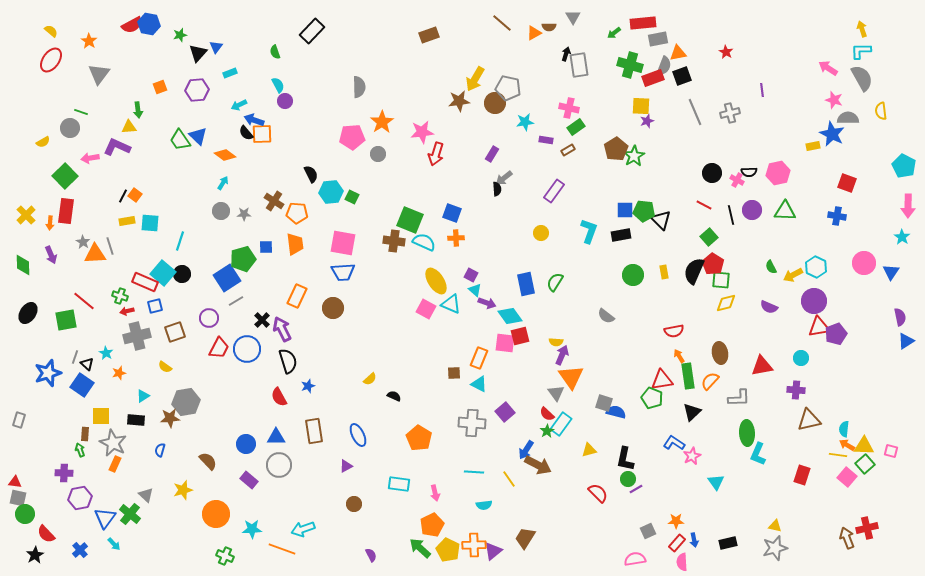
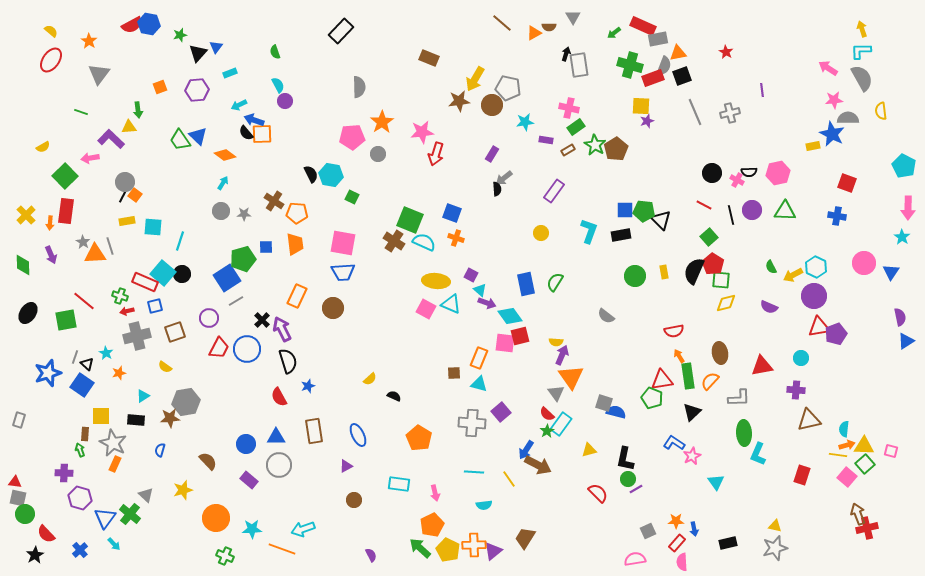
red rectangle at (643, 23): moved 3 px down; rotated 30 degrees clockwise
black rectangle at (312, 31): moved 29 px right
brown rectangle at (429, 35): moved 23 px down; rotated 42 degrees clockwise
pink star at (834, 100): rotated 24 degrees counterclockwise
brown circle at (495, 103): moved 3 px left, 2 px down
gray circle at (70, 128): moved 55 px right, 54 px down
yellow semicircle at (43, 142): moved 5 px down
purple L-shape at (117, 147): moved 6 px left, 8 px up; rotated 20 degrees clockwise
green star at (634, 156): moved 39 px left, 11 px up; rotated 10 degrees counterclockwise
cyan hexagon at (331, 192): moved 17 px up; rotated 15 degrees clockwise
pink arrow at (908, 206): moved 2 px down
cyan square at (150, 223): moved 3 px right, 4 px down
orange cross at (456, 238): rotated 21 degrees clockwise
brown cross at (394, 241): rotated 25 degrees clockwise
green circle at (633, 275): moved 2 px right, 1 px down
yellow ellipse at (436, 281): rotated 52 degrees counterclockwise
cyan triangle at (475, 290): moved 5 px right
purple circle at (814, 301): moved 5 px up
cyan triangle at (479, 384): rotated 12 degrees counterclockwise
purple square at (505, 412): moved 4 px left
green ellipse at (747, 433): moved 3 px left
orange arrow at (847, 445): rotated 133 degrees clockwise
purple hexagon at (80, 498): rotated 25 degrees clockwise
brown circle at (354, 504): moved 4 px up
orange circle at (216, 514): moved 4 px down
brown arrow at (847, 538): moved 11 px right, 24 px up
blue arrow at (694, 540): moved 11 px up
